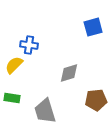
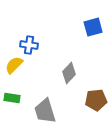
gray diamond: rotated 30 degrees counterclockwise
